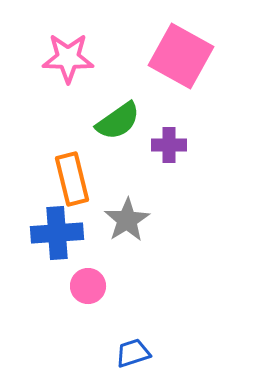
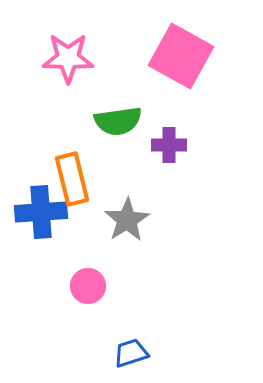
green semicircle: rotated 27 degrees clockwise
blue cross: moved 16 px left, 21 px up
blue trapezoid: moved 2 px left
